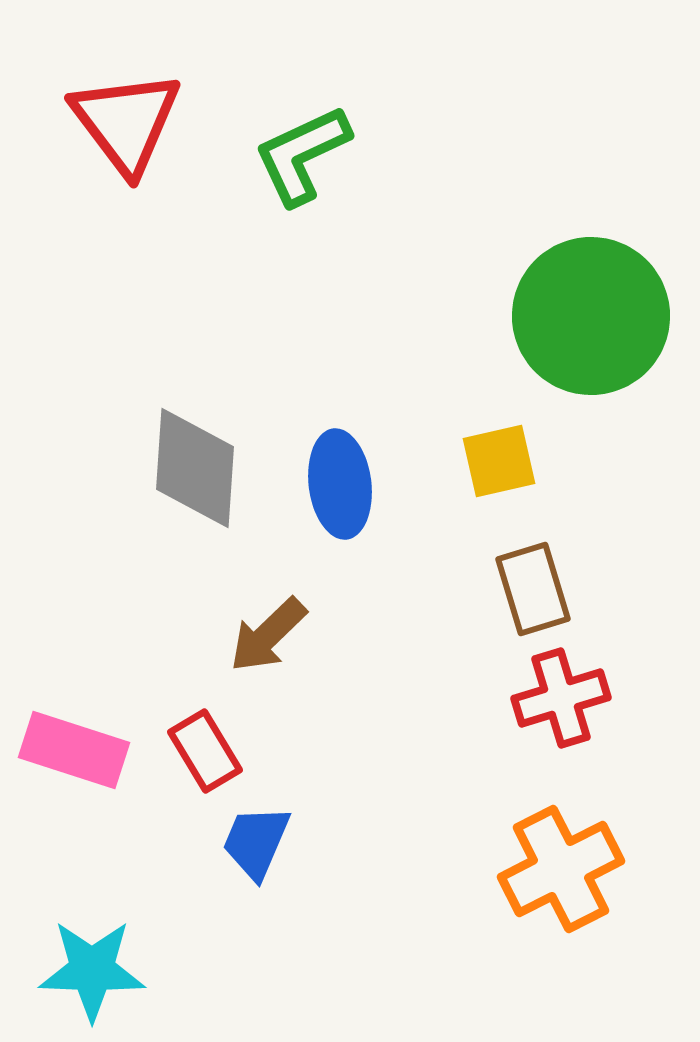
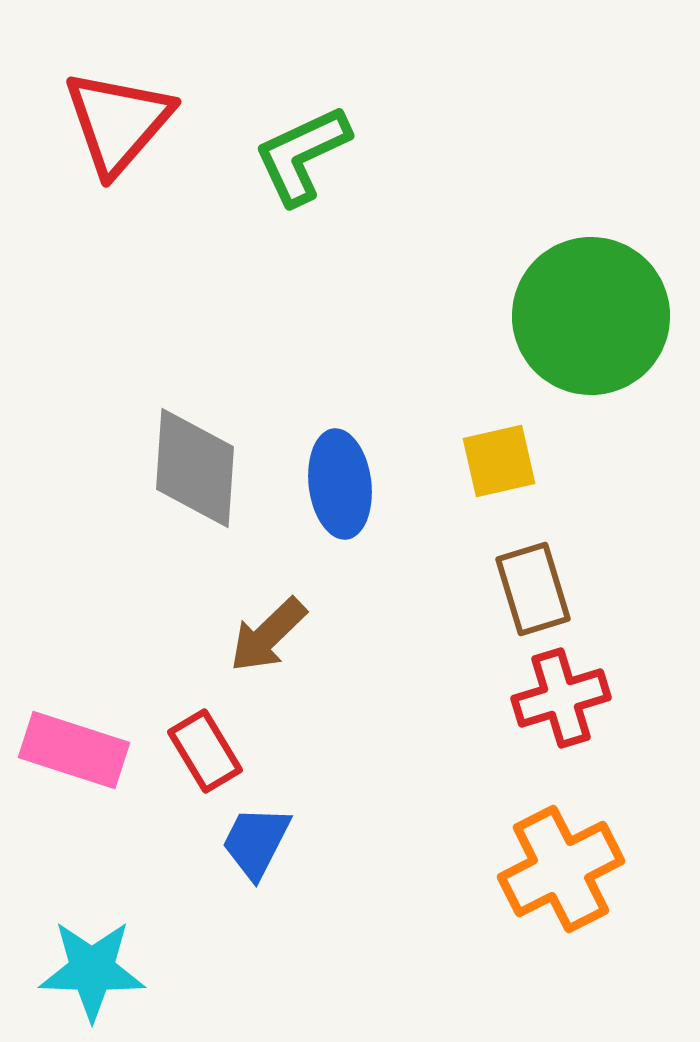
red triangle: moved 8 px left; rotated 18 degrees clockwise
blue trapezoid: rotated 4 degrees clockwise
